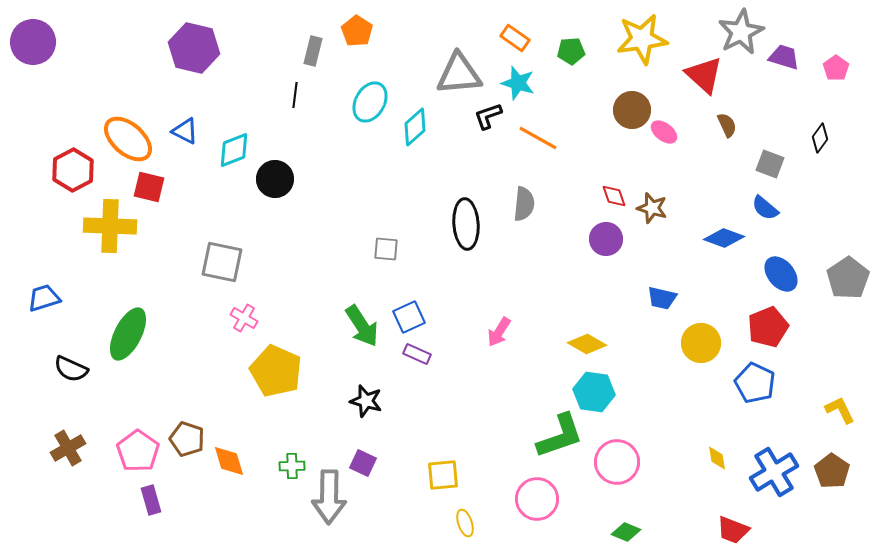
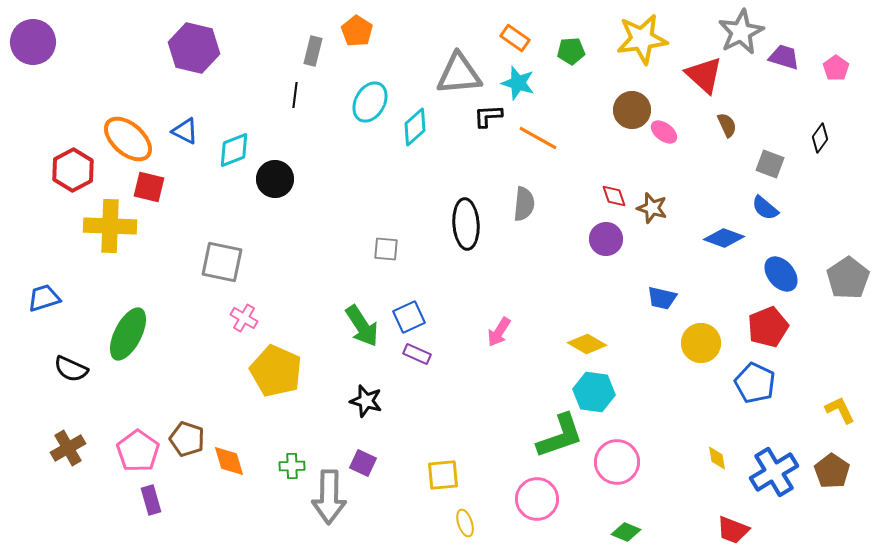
black L-shape at (488, 116): rotated 16 degrees clockwise
